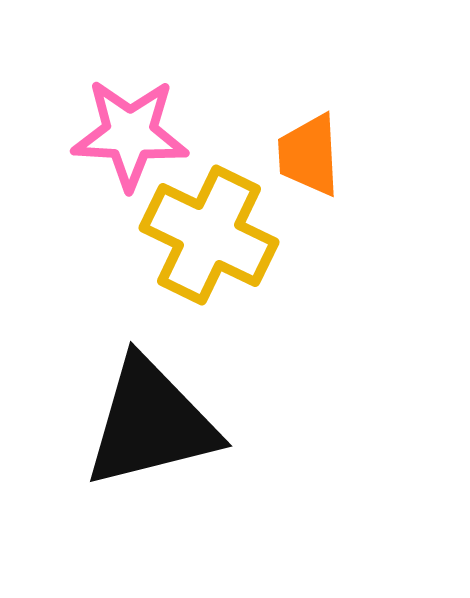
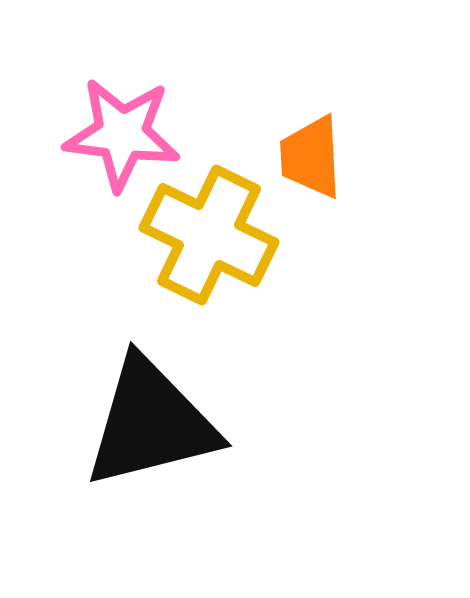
pink star: moved 8 px left; rotated 4 degrees clockwise
orange trapezoid: moved 2 px right, 2 px down
